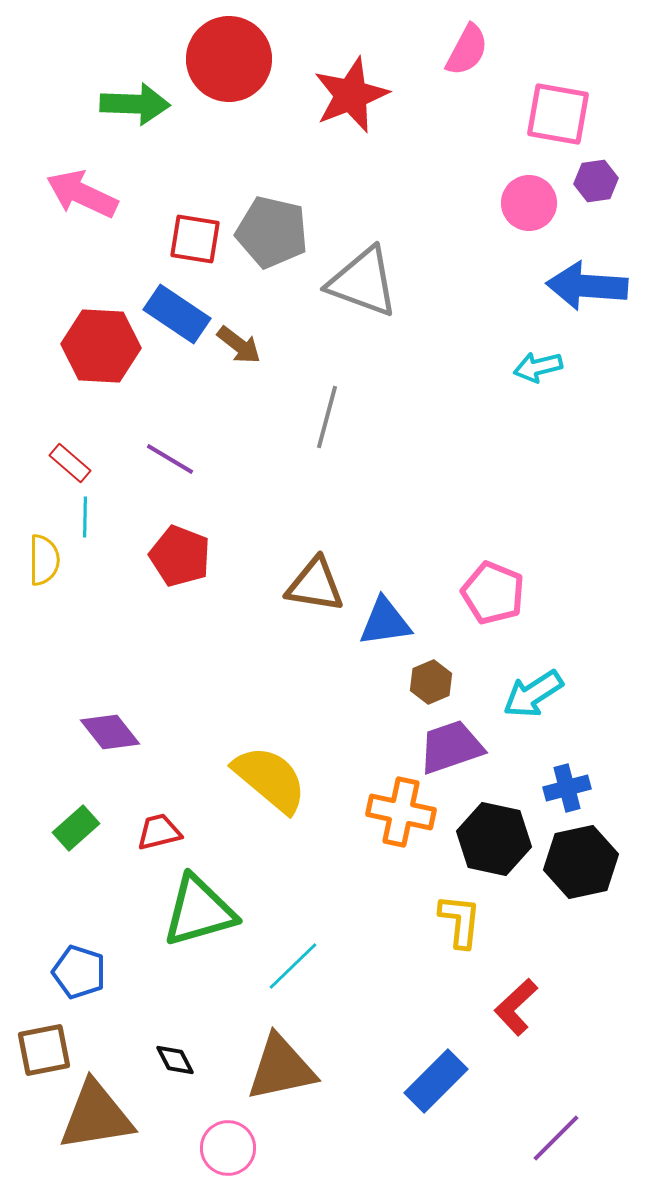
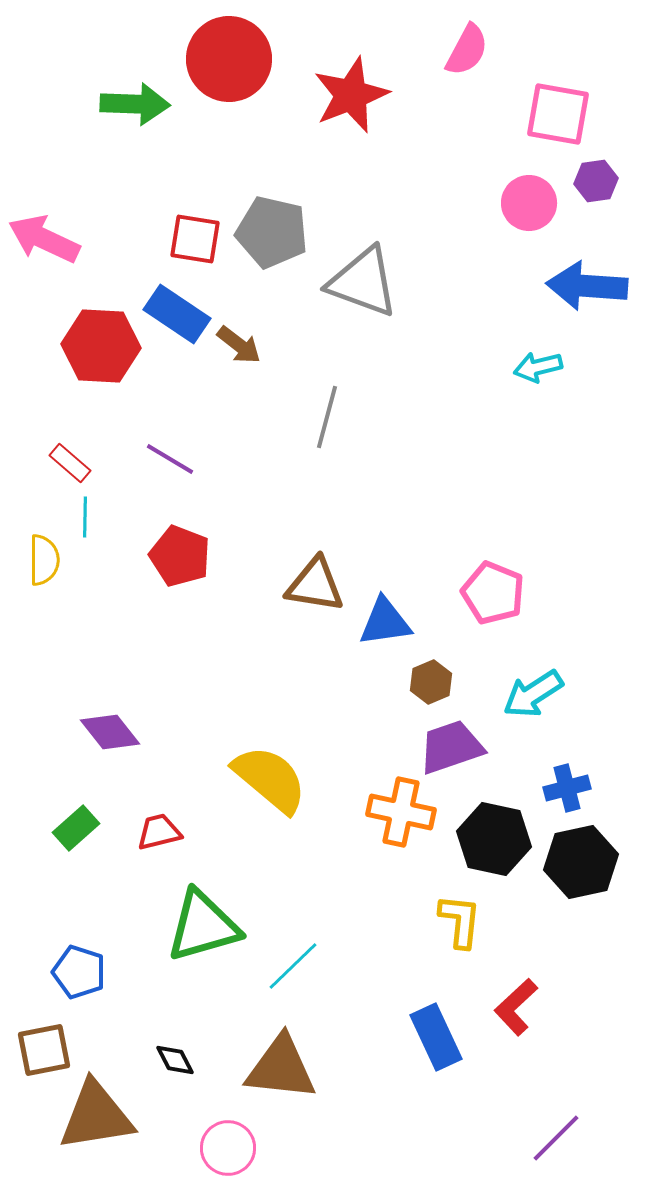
pink arrow at (82, 194): moved 38 px left, 45 px down
green triangle at (199, 911): moved 4 px right, 15 px down
brown triangle at (281, 1068): rotated 18 degrees clockwise
blue rectangle at (436, 1081): moved 44 px up; rotated 70 degrees counterclockwise
